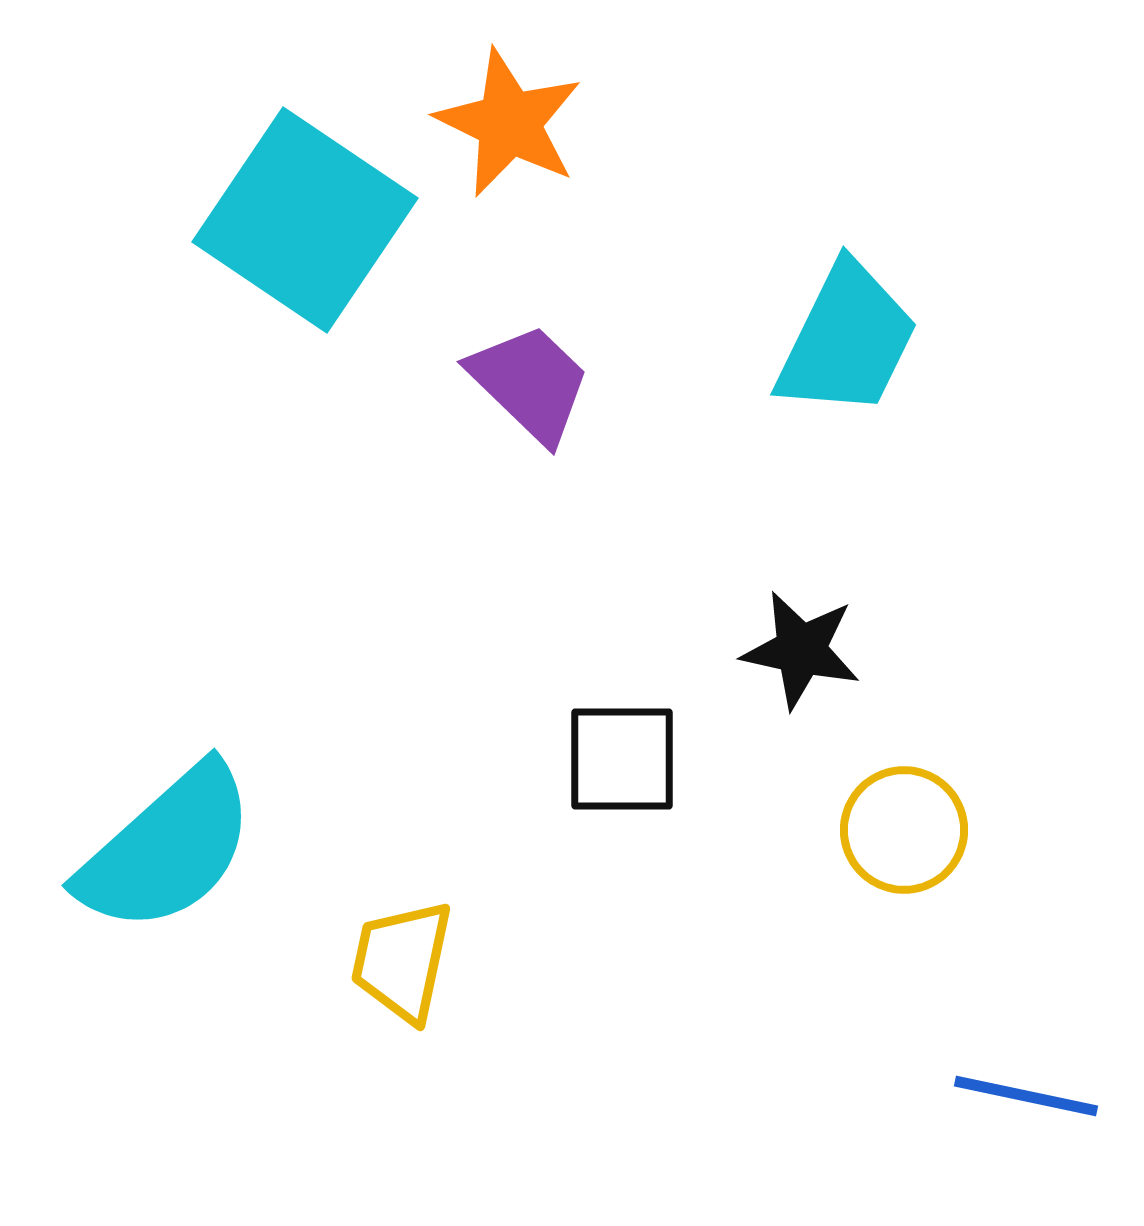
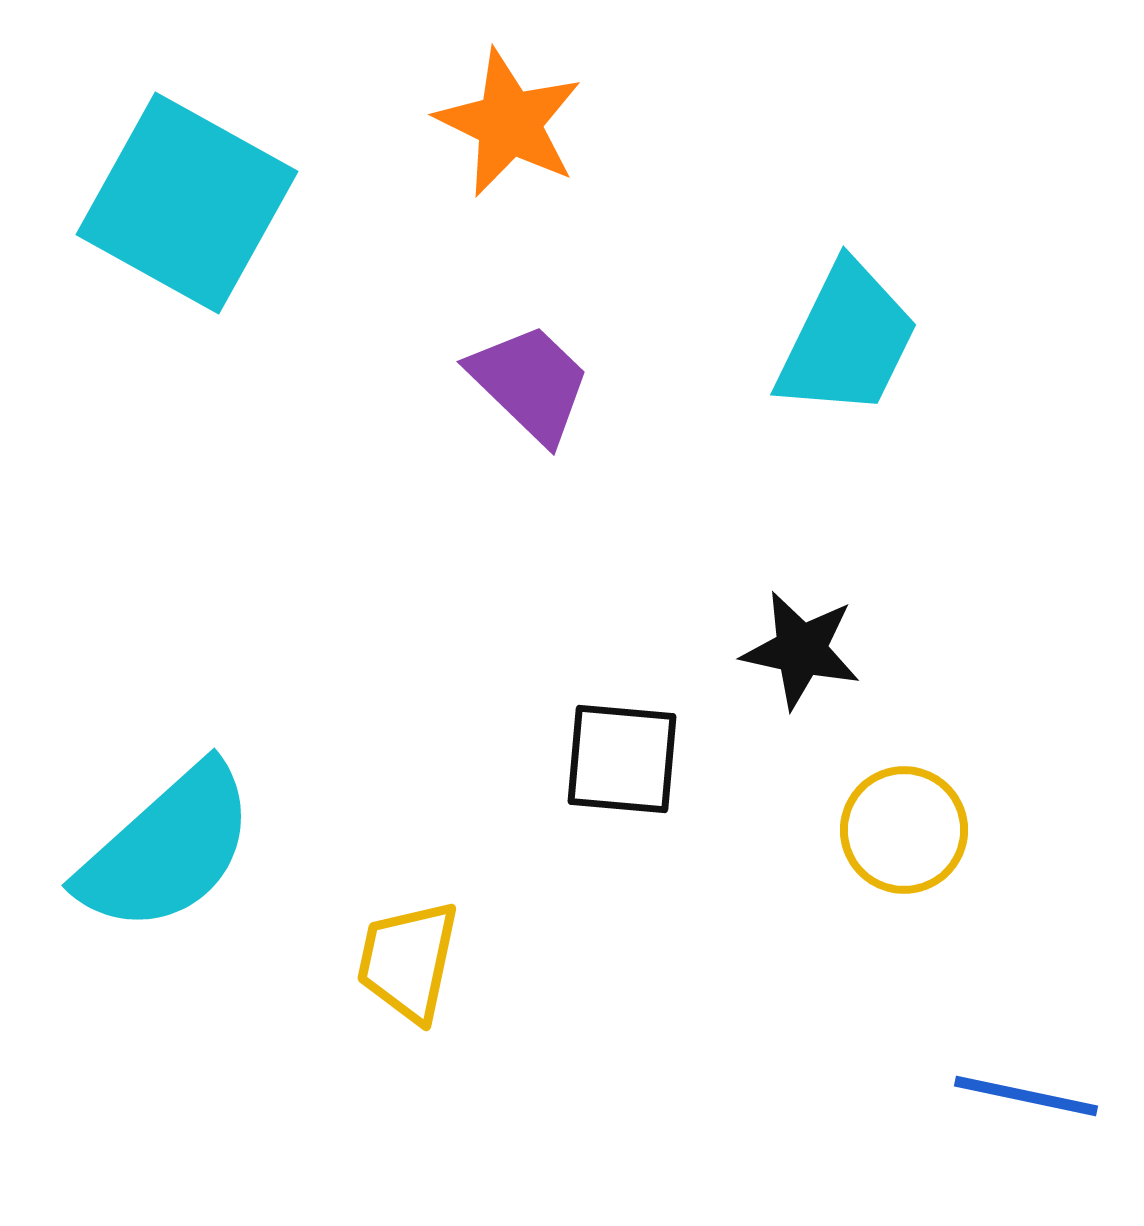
cyan square: moved 118 px left, 17 px up; rotated 5 degrees counterclockwise
black square: rotated 5 degrees clockwise
yellow trapezoid: moved 6 px right
